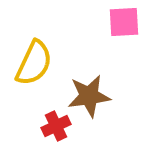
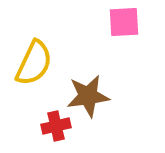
brown star: moved 1 px left
red cross: rotated 12 degrees clockwise
